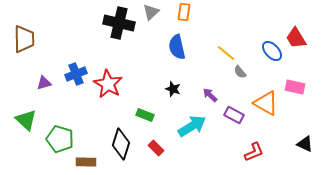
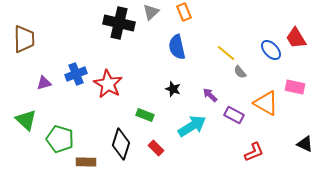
orange rectangle: rotated 30 degrees counterclockwise
blue ellipse: moved 1 px left, 1 px up
